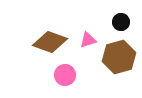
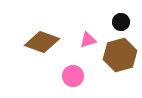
brown diamond: moved 8 px left
brown hexagon: moved 1 px right, 2 px up
pink circle: moved 8 px right, 1 px down
